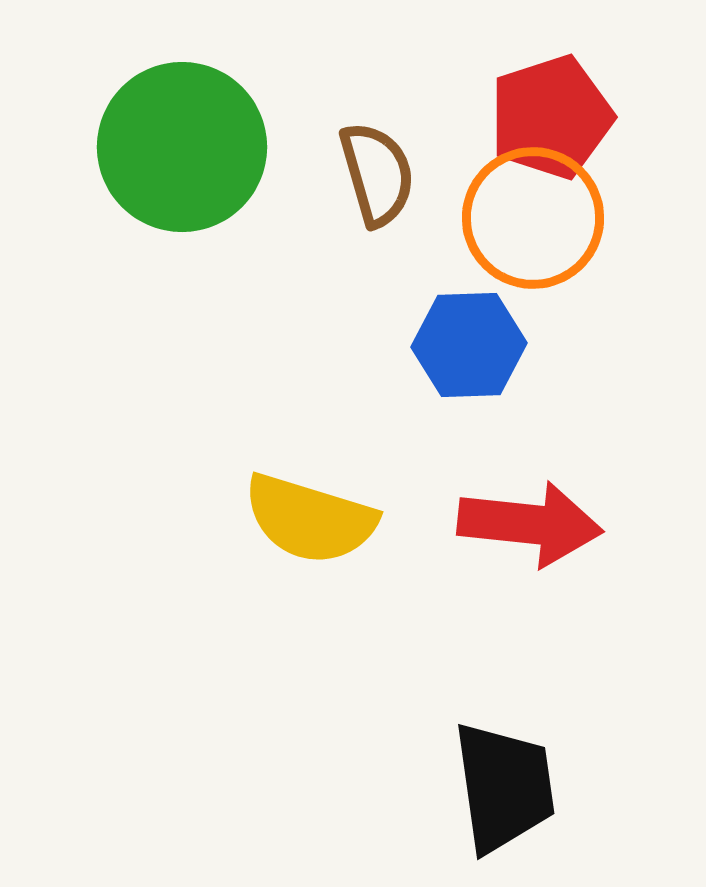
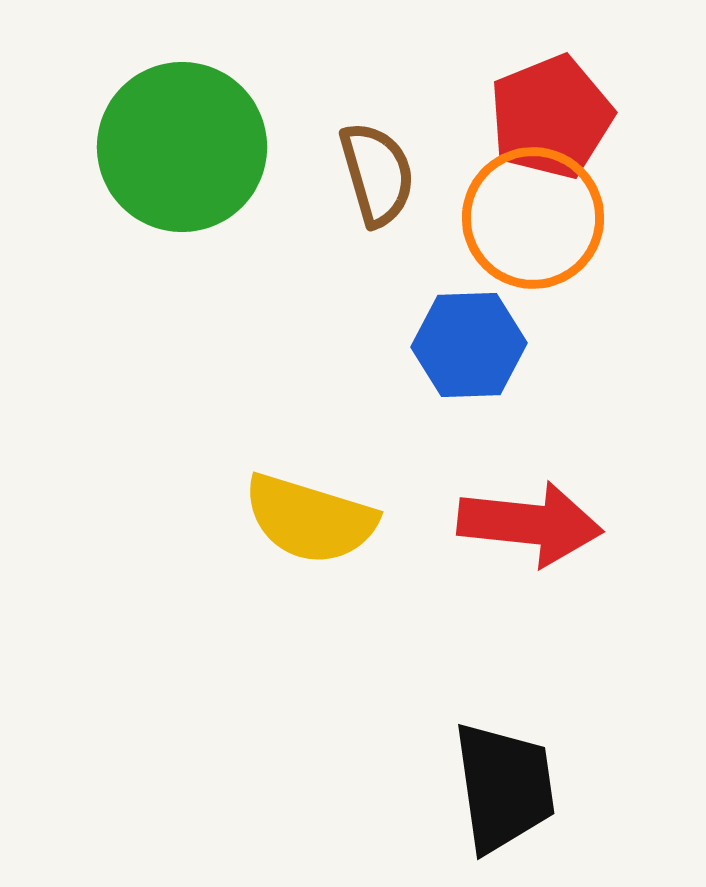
red pentagon: rotated 4 degrees counterclockwise
